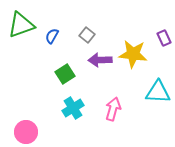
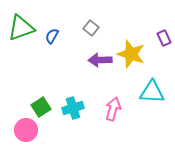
green triangle: moved 3 px down
gray square: moved 4 px right, 7 px up
yellow star: moved 2 px left; rotated 12 degrees clockwise
green square: moved 24 px left, 33 px down
cyan triangle: moved 6 px left
cyan cross: rotated 15 degrees clockwise
pink circle: moved 2 px up
